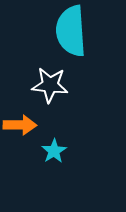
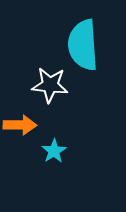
cyan semicircle: moved 12 px right, 14 px down
